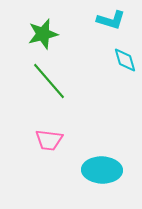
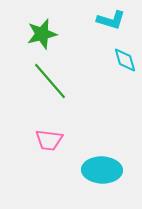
green star: moved 1 px left
green line: moved 1 px right
